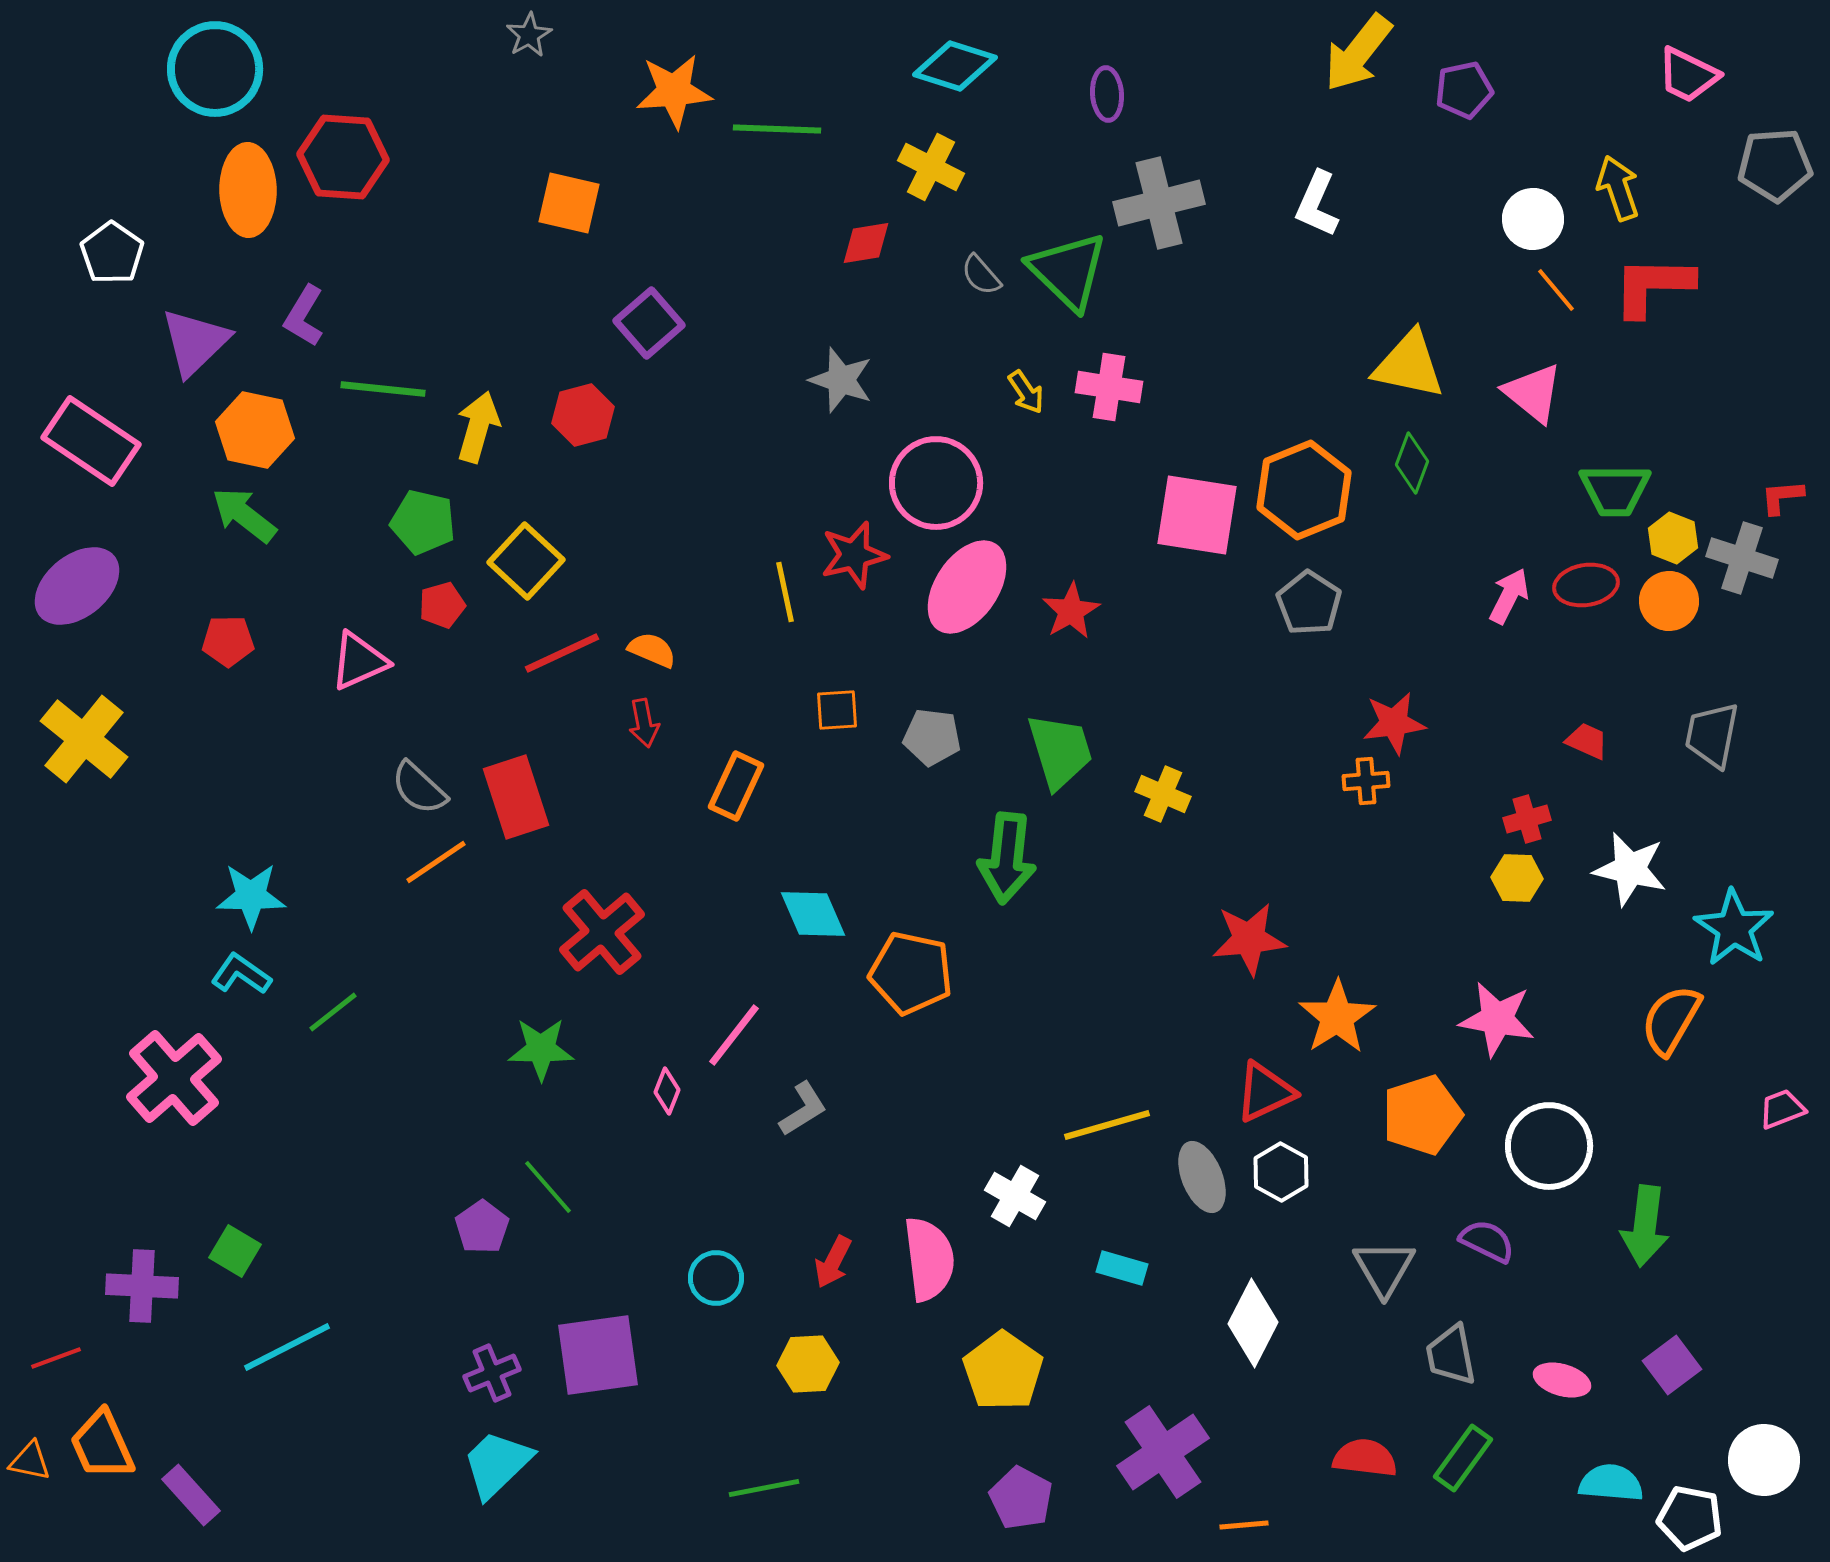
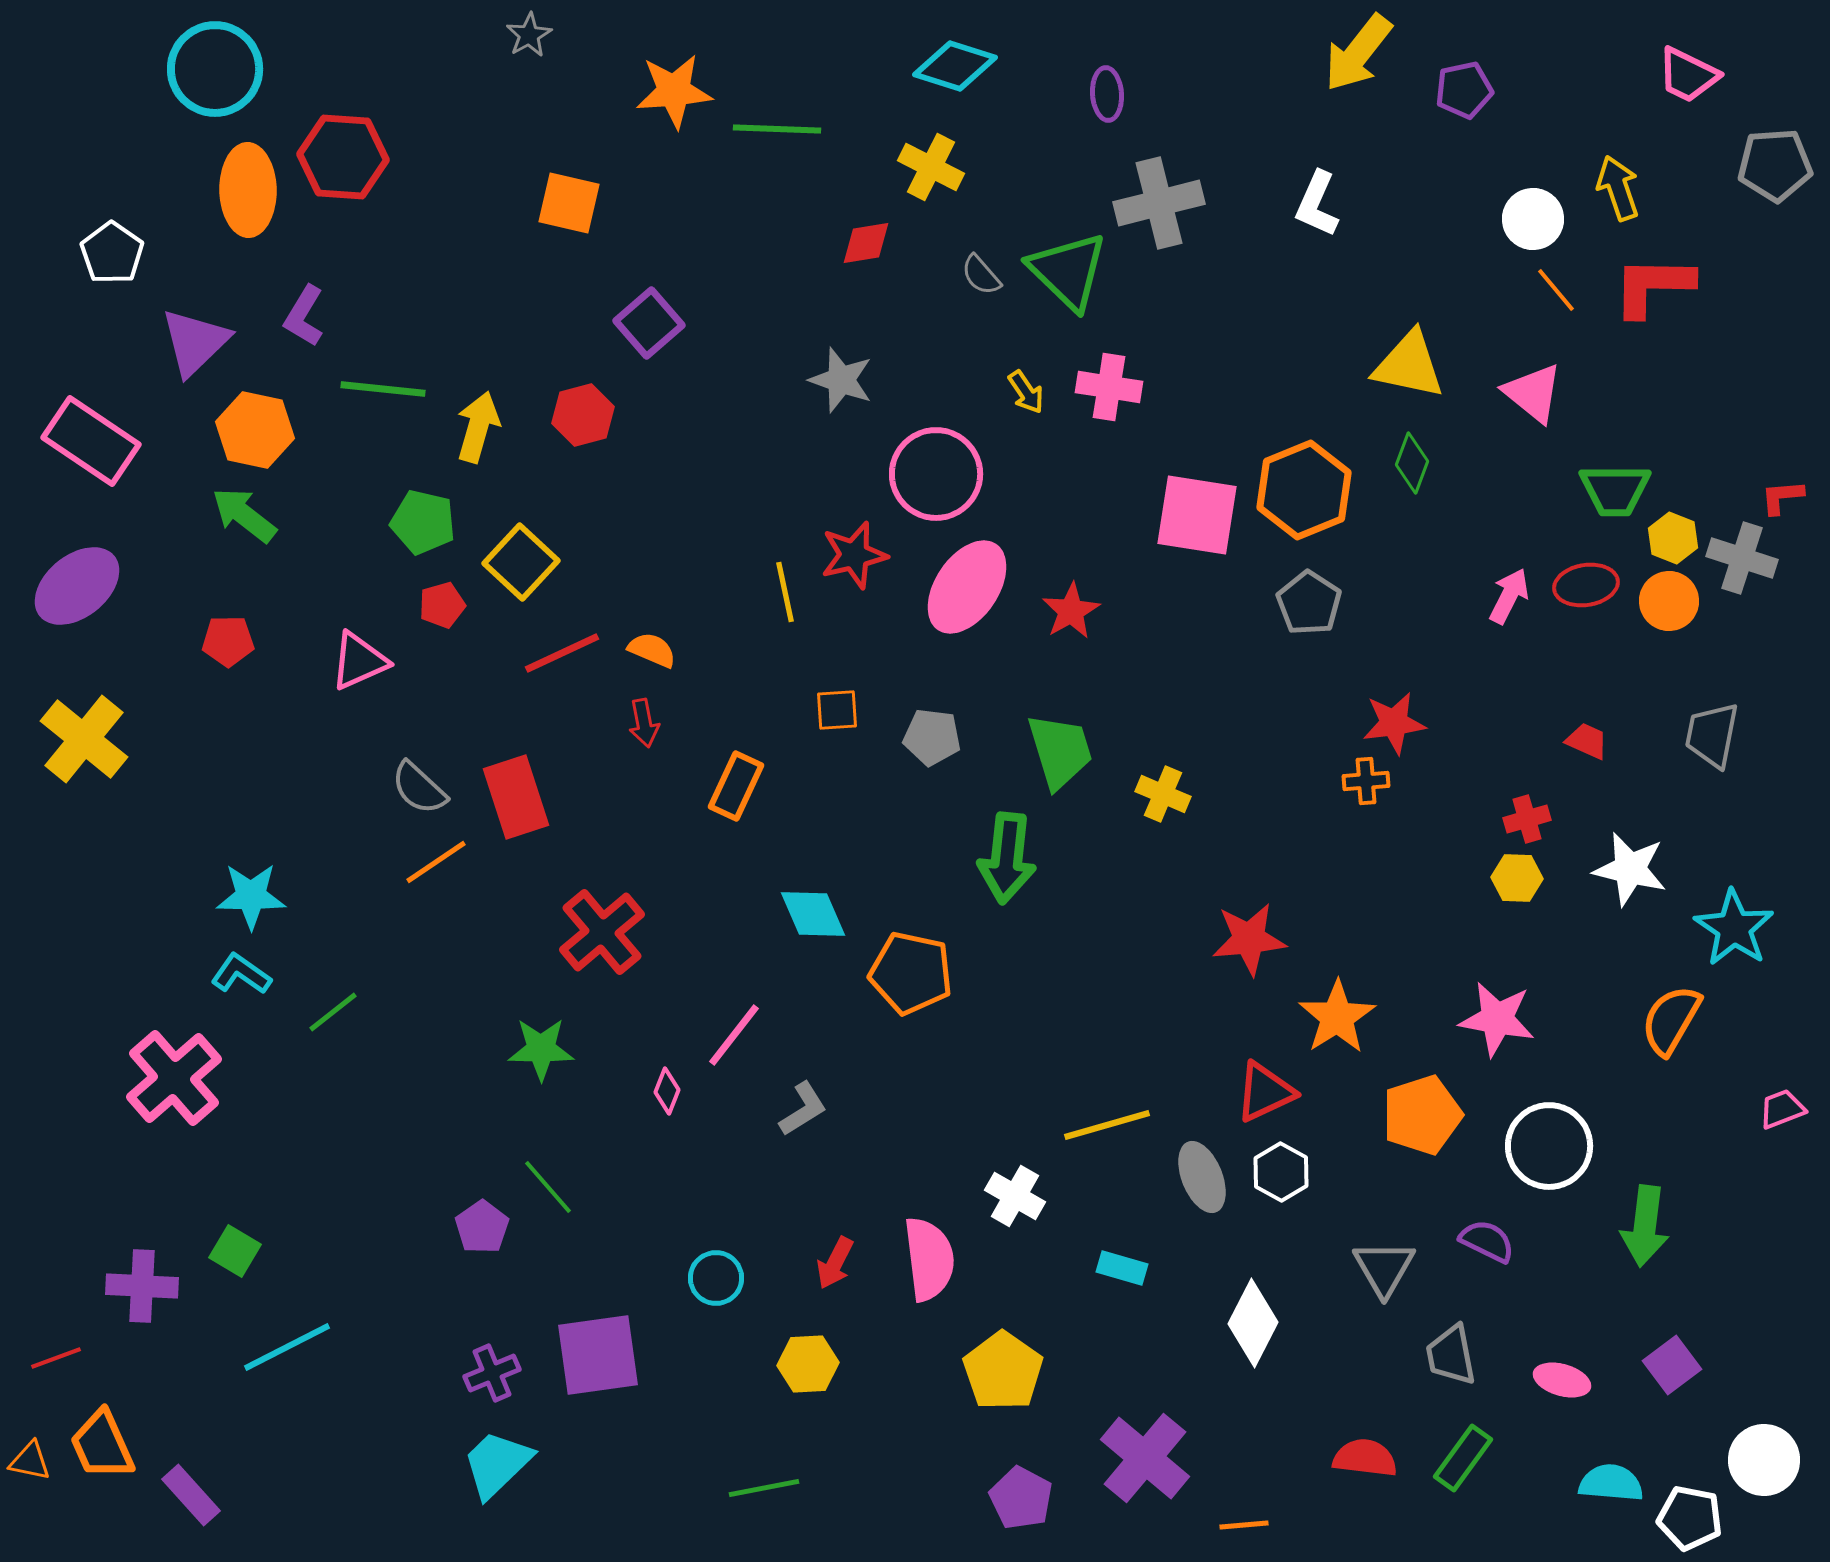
pink circle at (936, 483): moved 9 px up
yellow square at (526, 561): moved 5 px left, 1 px down
red arrow at (833, 1262): moved 2 px right, 1 px down
purple cross at (1163, 1452): moved 18 px left, 6 px down; rotated 16 degrees counterclockwise
